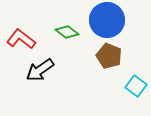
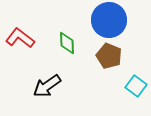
blue circle: moved 2 px right
green diamond: moved 11 px down; rotated 50 degrees clockwise
red L-shape: moved 1 px left, 1 px up
black arrow: moved 7 px right, 16 px down
